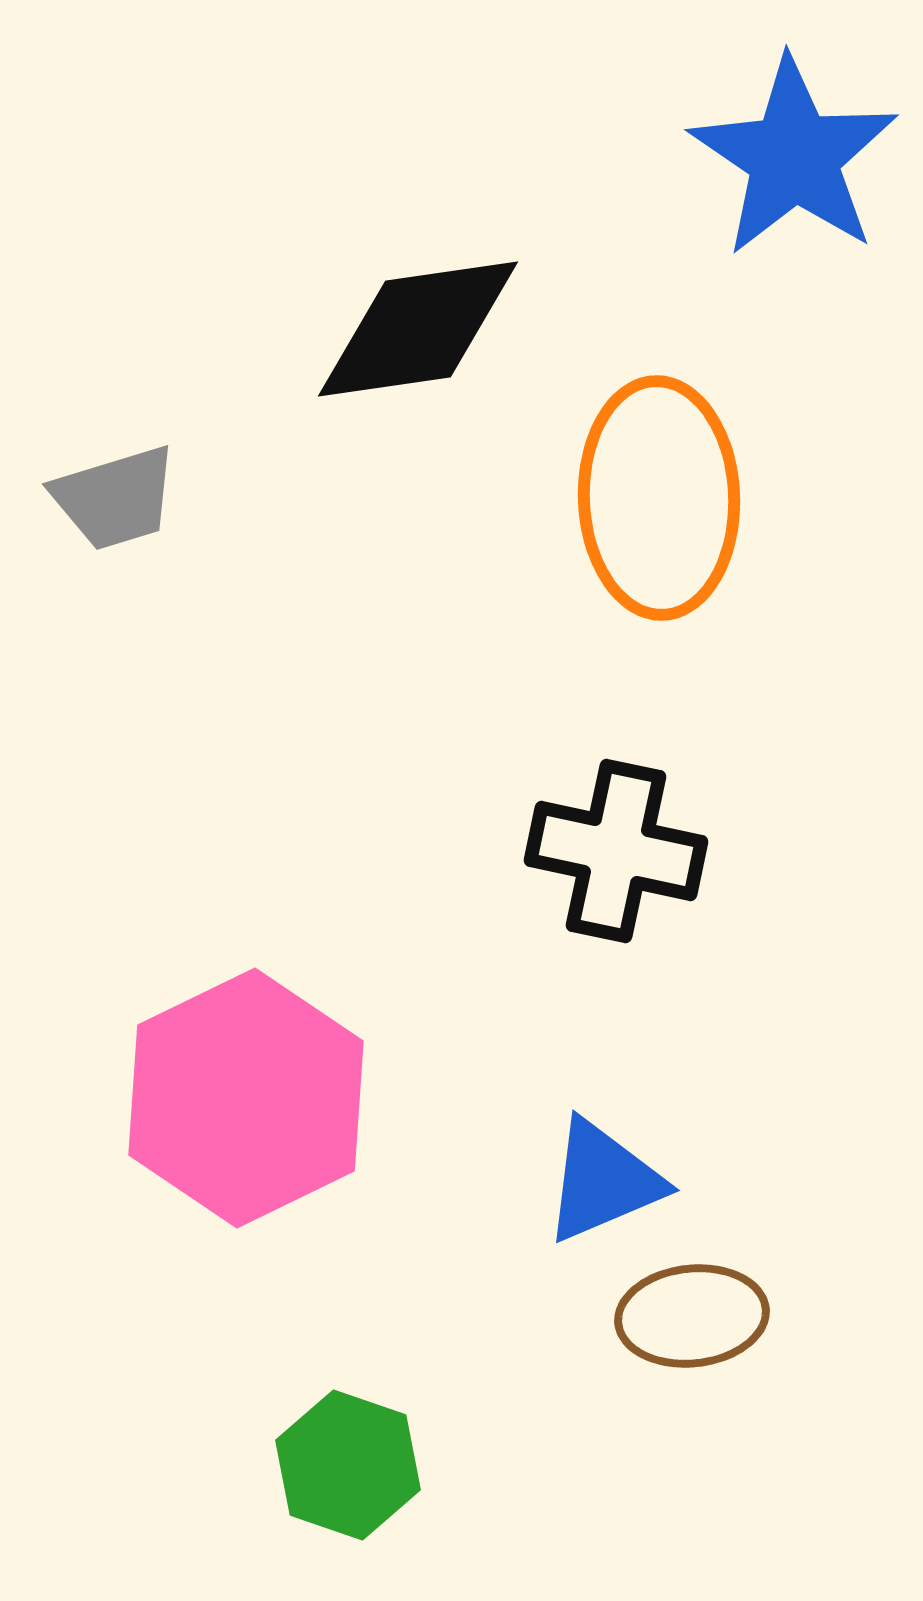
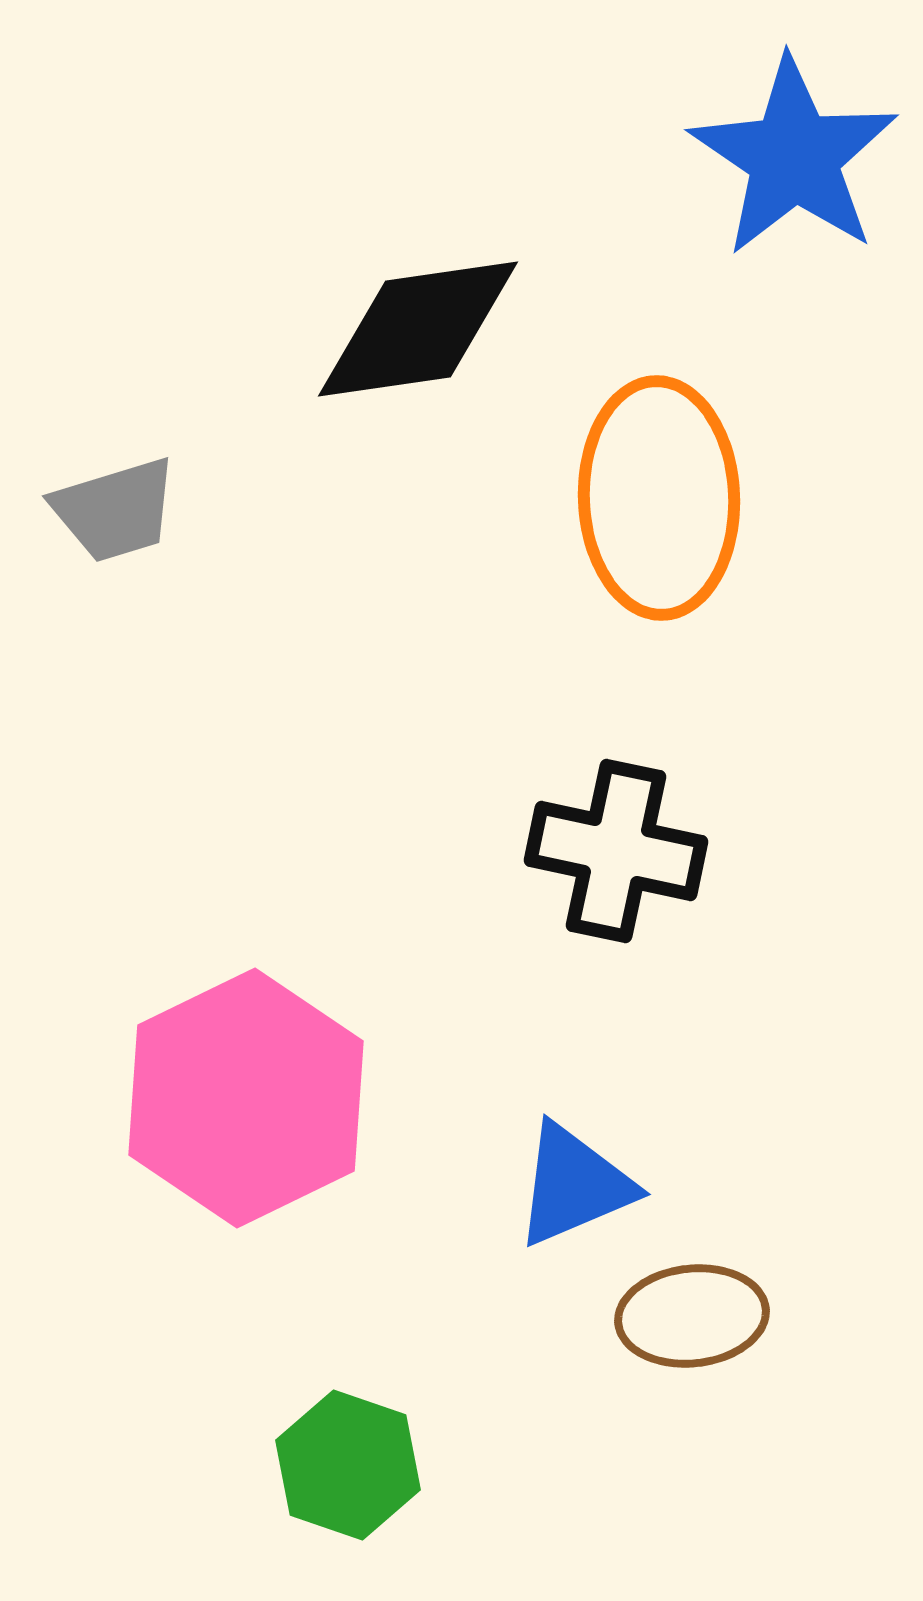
gray trapezoid: moved 12 px down
blue triangle: moved 29 px left, 4 px down
